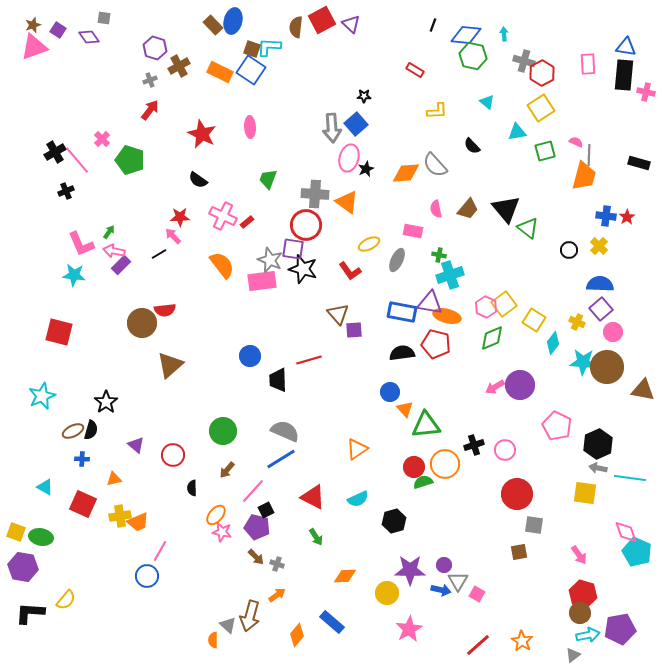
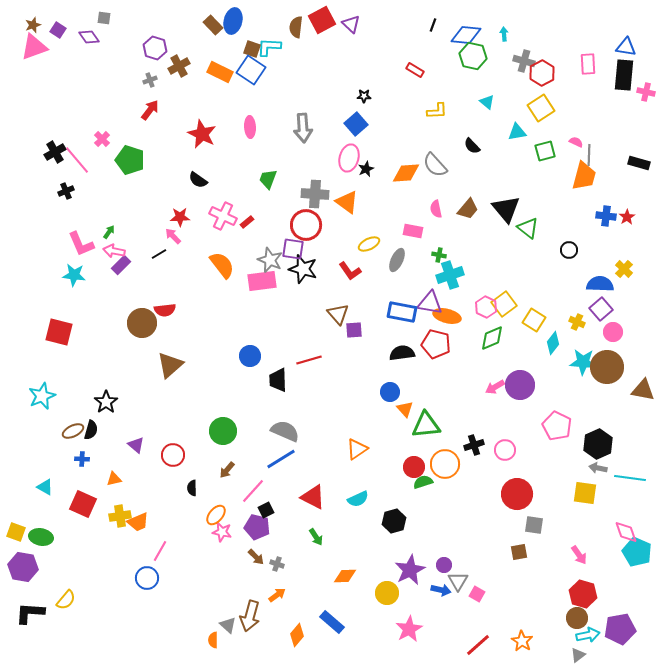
gray arrow at (332, 128): moved 29 px left
yellow cross at (599, 246): moved 25 px right, 23 px down
purple star at (410, 570): rotated 28 degrees counterclockwise
blue circle at (147, 576): moved 2 px down
brown circle at (580, 613): moved 3 px left, 5 px down
gray triangle at (573, 655): moved 5 px right
